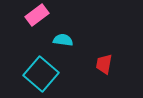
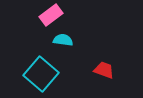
pink rectangle: moved 14 px right
red trapezoid: moved 6 px down; rotated 100 degrees clockwise
